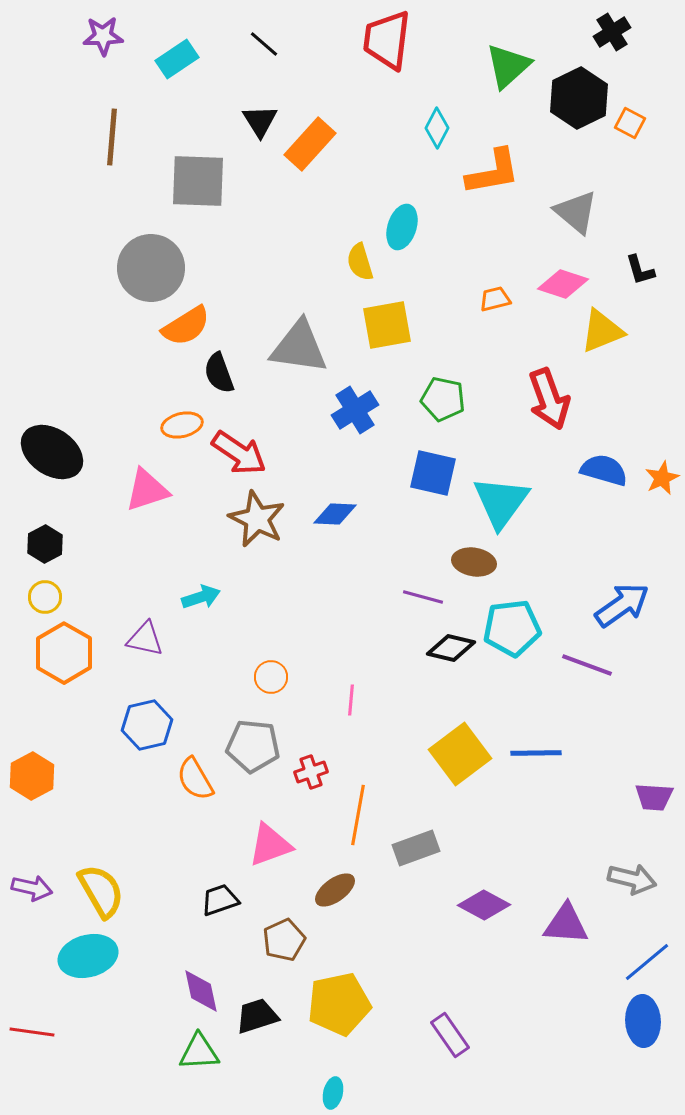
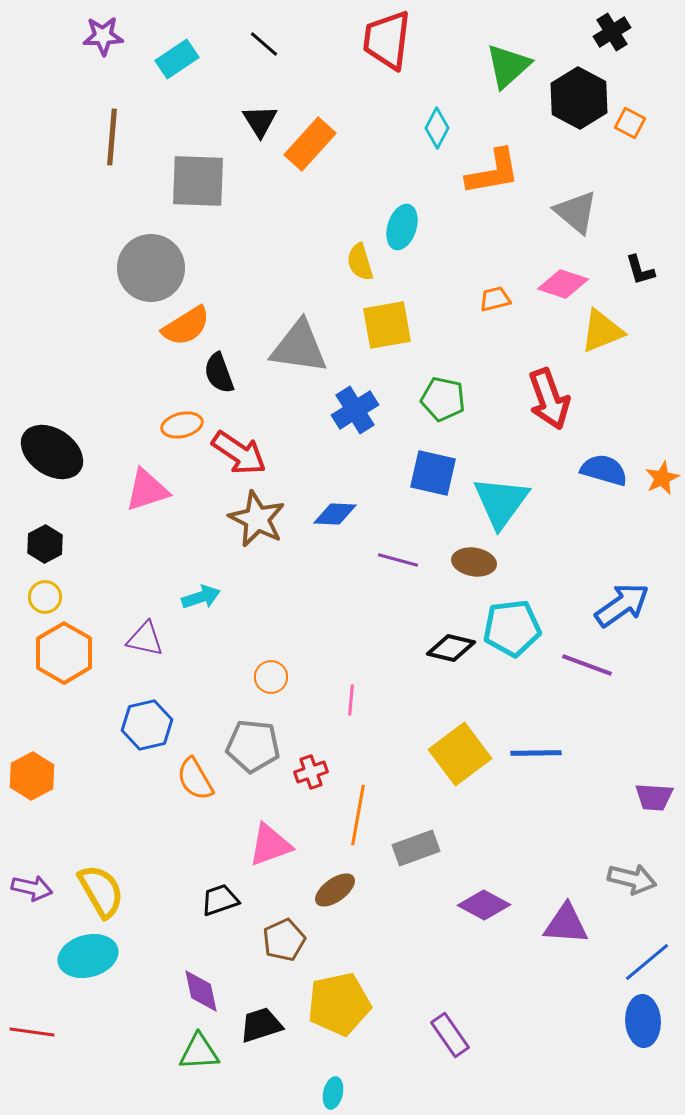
black hexagon at (579, 98): rotated 6 degrees counterclockwise
purple line at (423, 597): moved 25 px left, 37 px up
black trapezoid at (257, 1016): moved 4 px right, 9 px down
